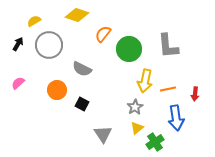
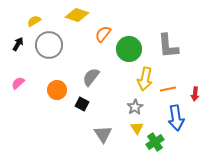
gray semicircle: moved 9 px right, 8 px down; rotated 102 degrees clockwise
yellow arrow: moved 2 px up
yellow triangle: rotated 24 degrees counterclockwise
